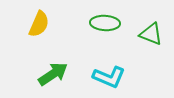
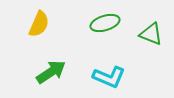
green ellipse: rotated 20 degrees counterclockwise
green arrow: moved 2 px left, 2 px up
